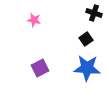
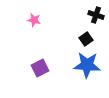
black cross: moved 2 px right, 2 px down
blue star: moved 3 px up
